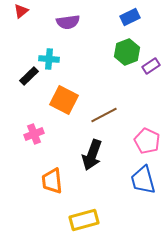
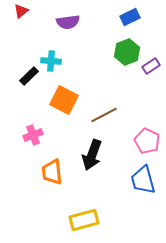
cyan cross: moved 2 px right, 2 px down
pink cross: moved 1 px left, 1 px down
orange trapezoid: moved 9 px up
